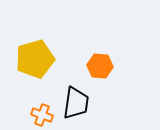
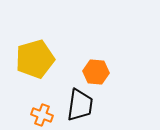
orange hexagon: moved 4 px left, 6 px down
black trapezoid: moved 4 px right, 2 px down
